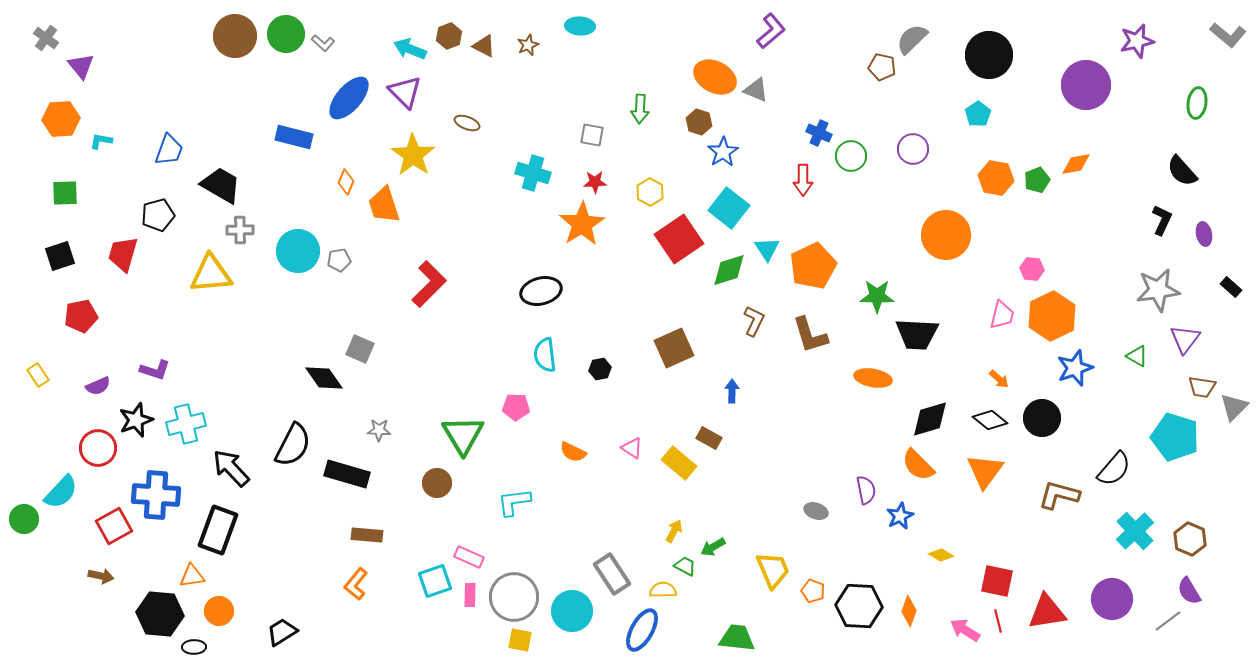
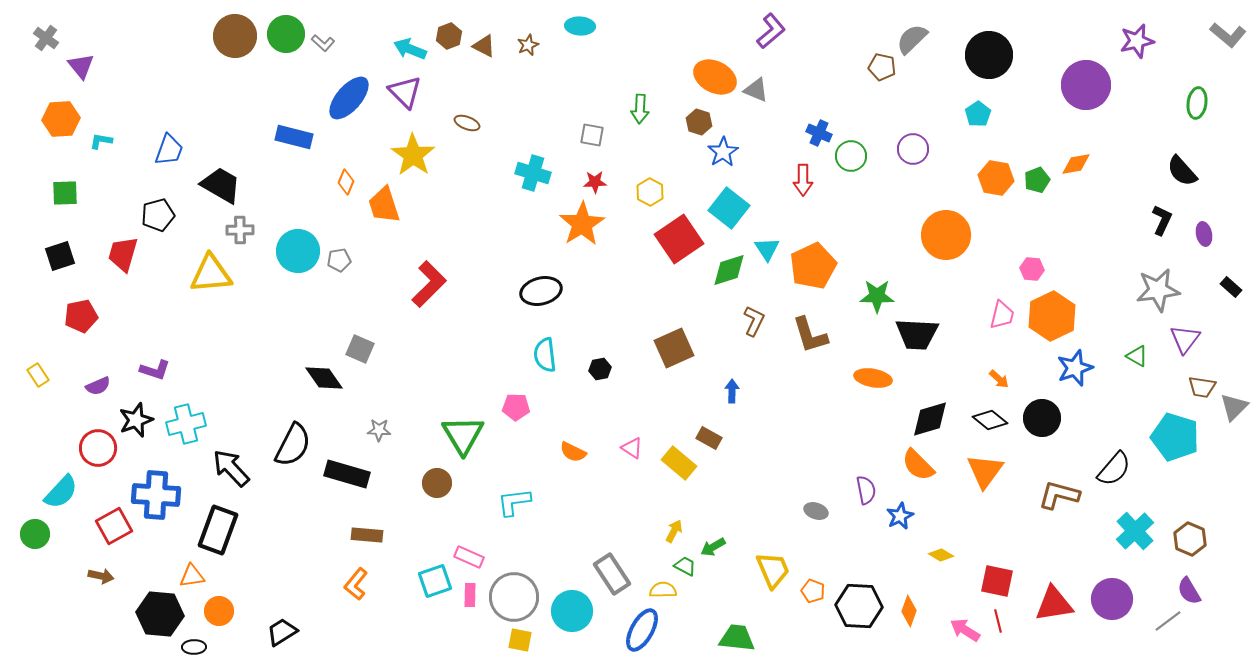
green circle at (24, 519): moved 11 px right, 15 px down
red triangle at (1047, 612): moved 7 px right, 8 px up
